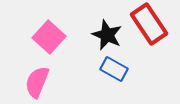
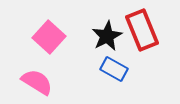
red rectangle: moved 7 px left, 6 px down; rotated 12 degrees clockwise
black star: moved 1 px down; rotated 20 degrees clockwise
pink semicircle: rotated 100 degrees clockwise
